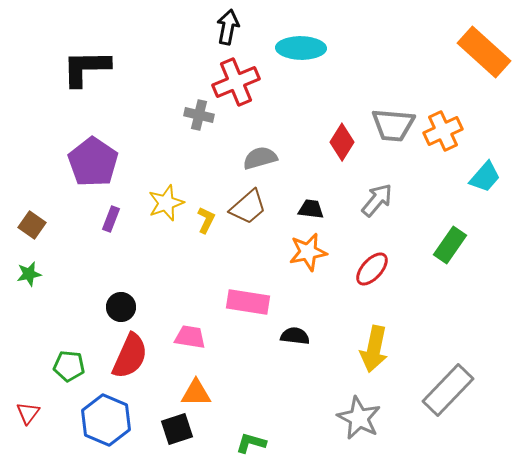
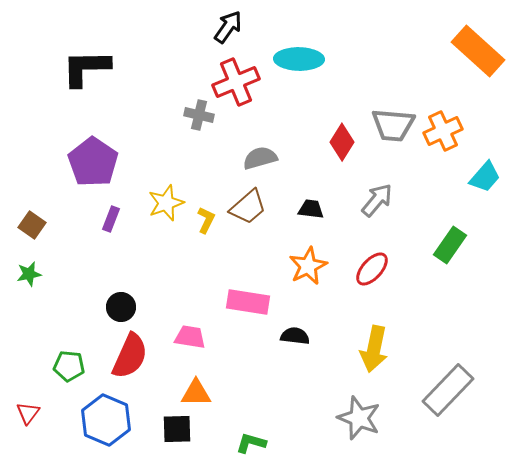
black arrow: rotated 24 degrees clockwise
cyan ellipse: moved 2 px left, 11 px down
orange rectangle: moved 6 px left, 1 px up
orange star: moved 14 px down; rotated 15 degrees counterclockwise
gray star: rotated 6 degrees counterclockwise
black square: rotated 16 degrees clockwise
